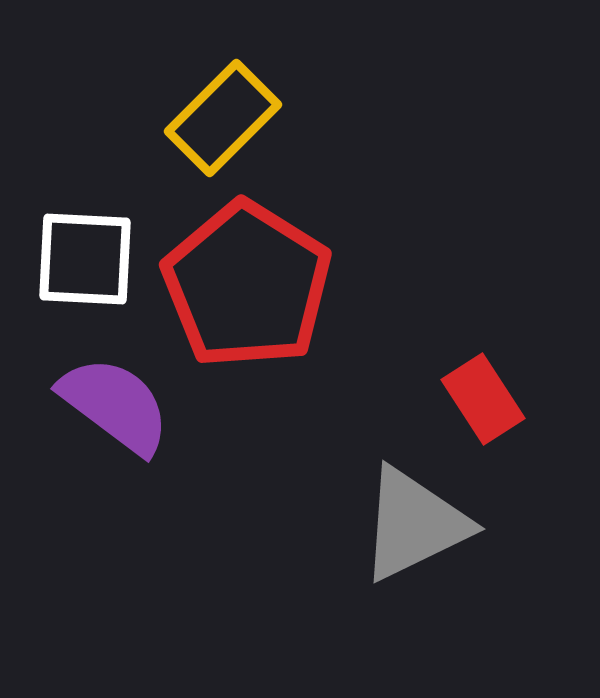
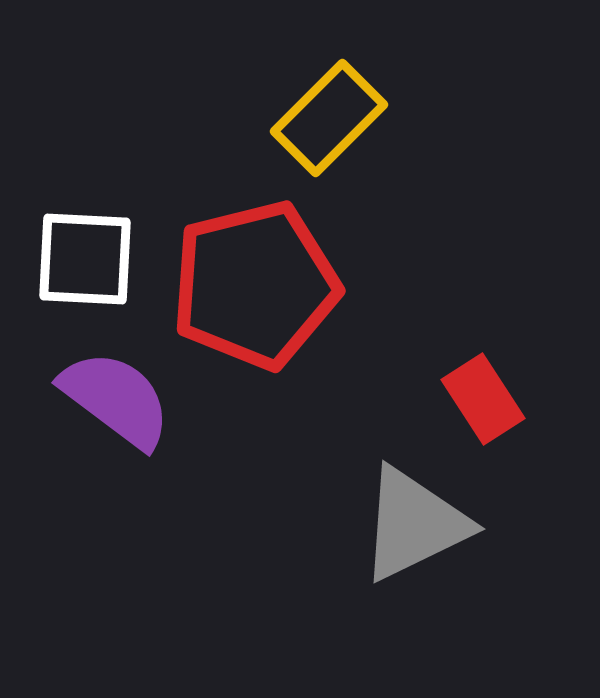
yellow rectangle: moved 106 px right
red pentagon: moved 8 px right; rotated 26 degrees clockwise
purple semicircle: moved 1 px right, 6 px up
